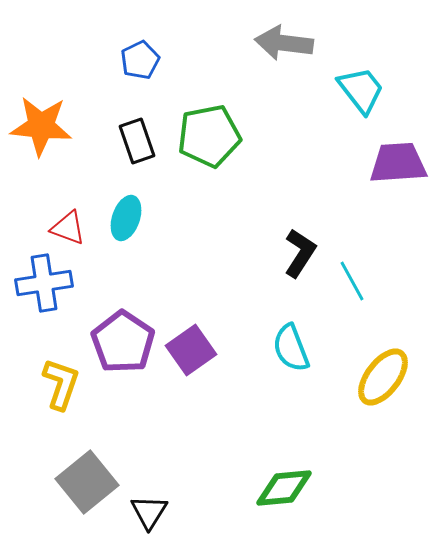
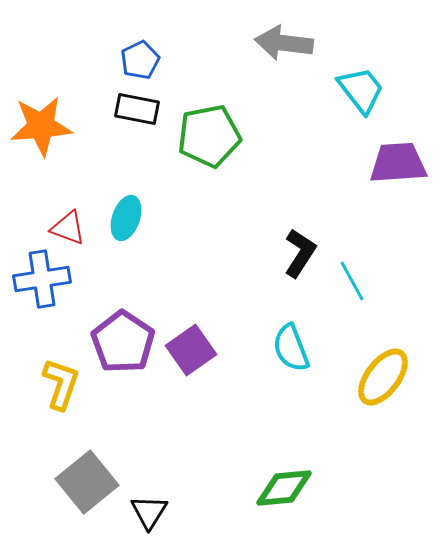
orange star: rotated 10 degrees counterclockwise
black rectangle: moved 32 px up; rotated 60 degrees counterclockwise
blue cross: moved 2 px left, 4 px up
